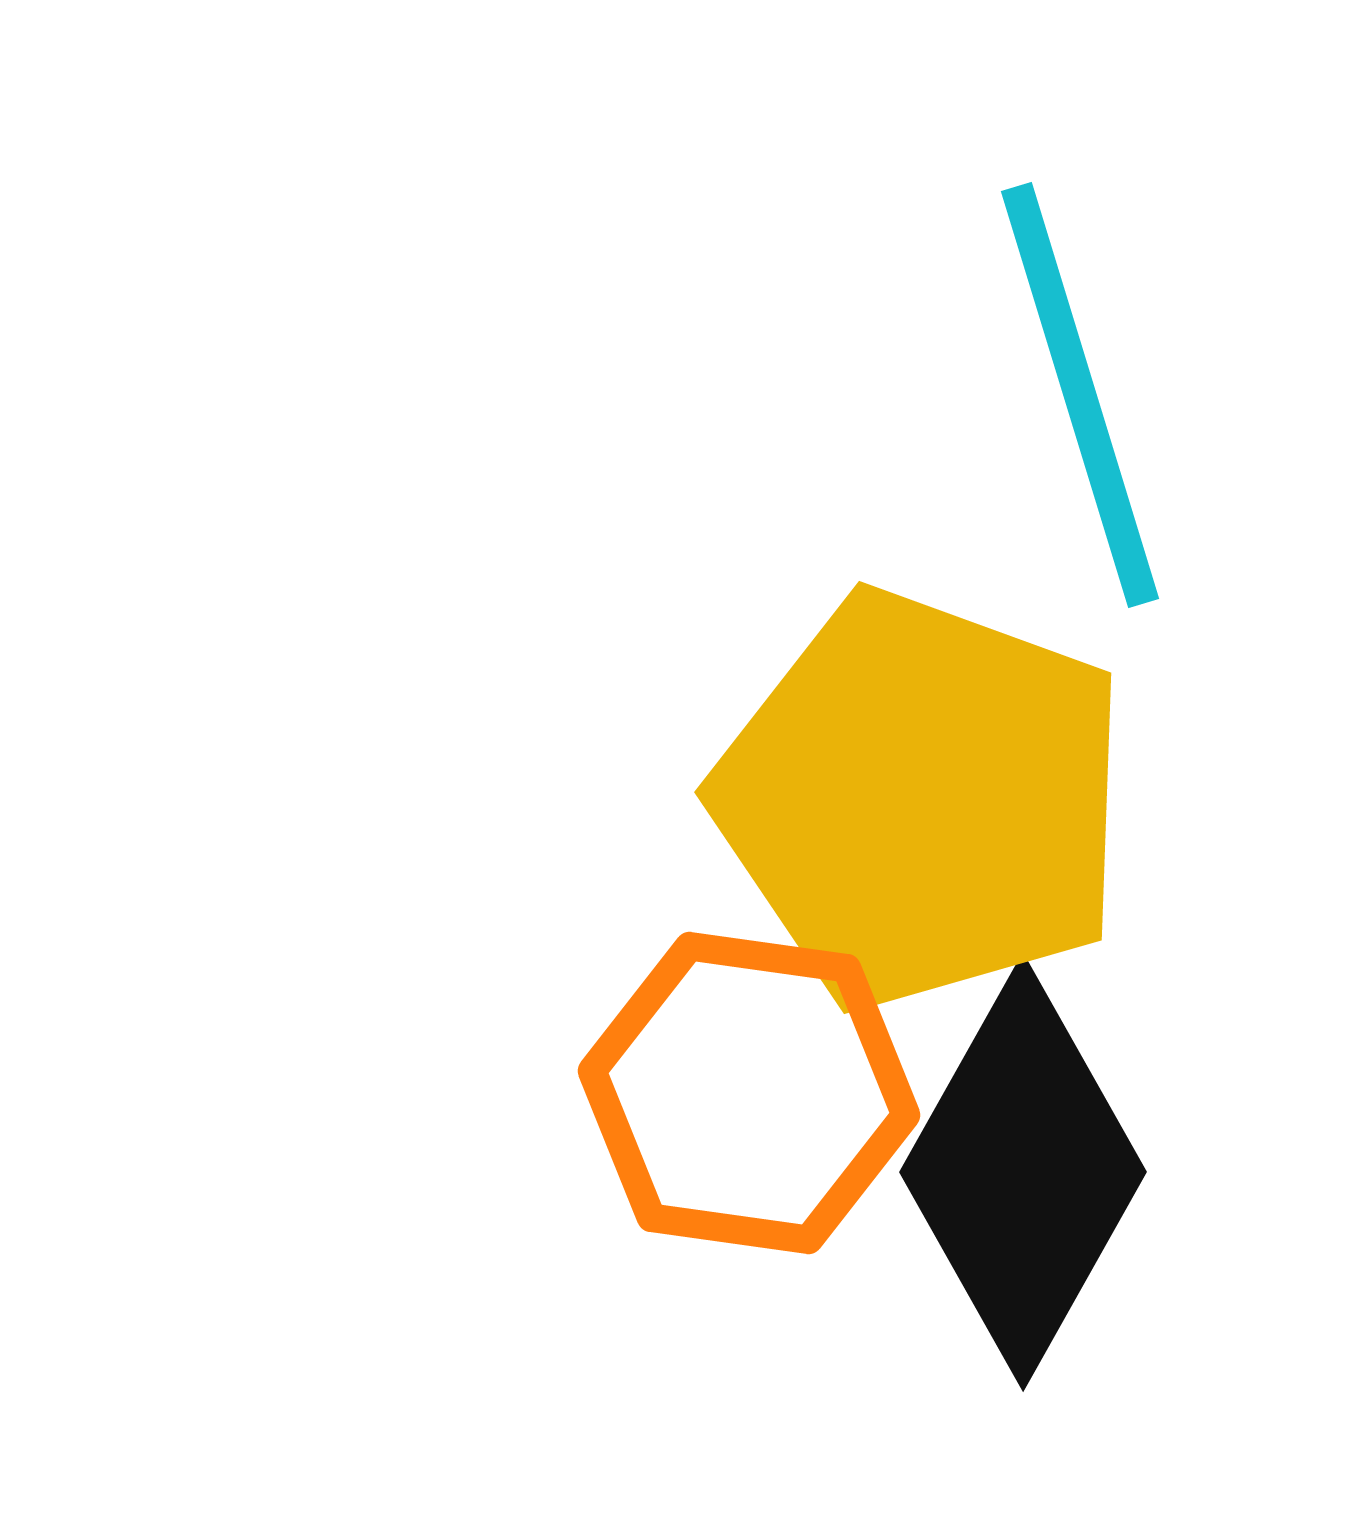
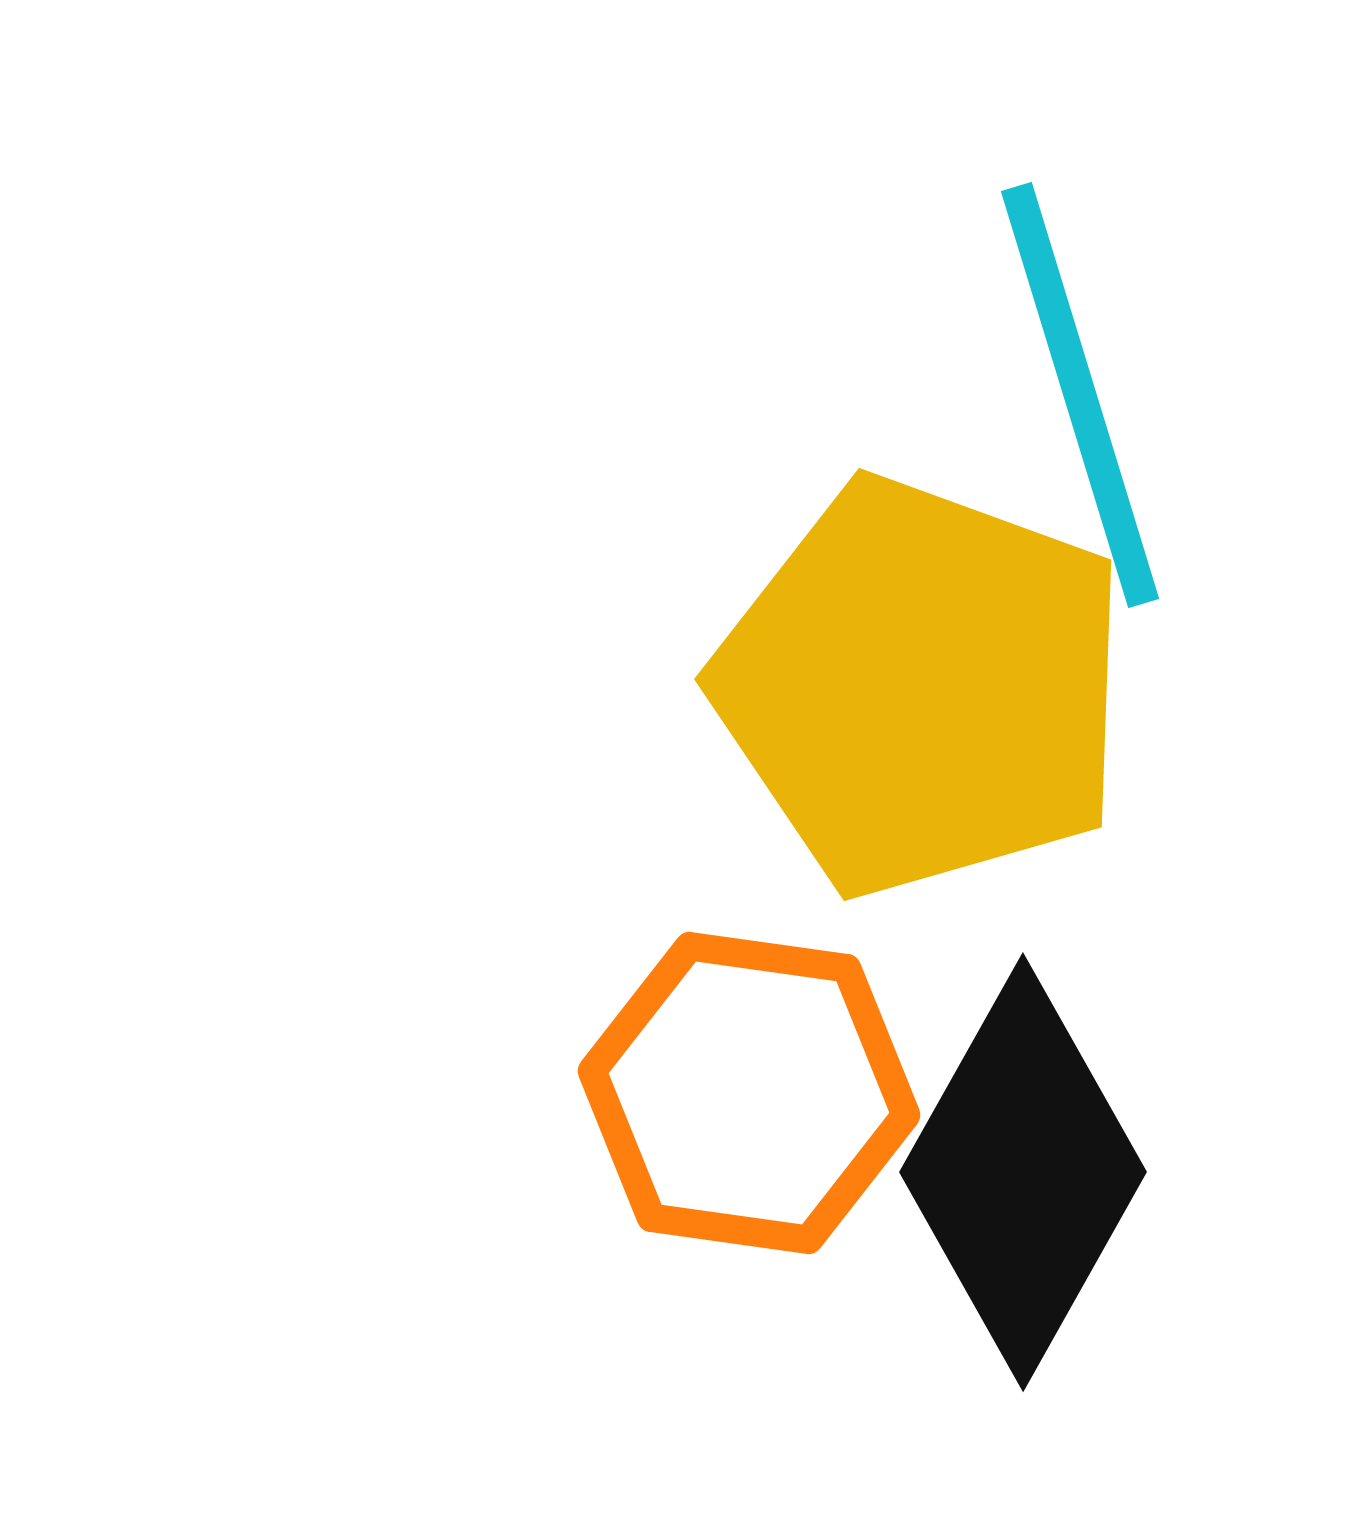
yellow pentagon: moved 113 px up
